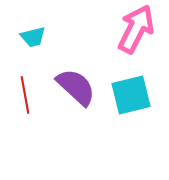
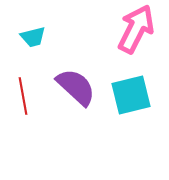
red line: moved 2 px left, 1 px down
